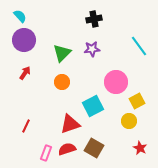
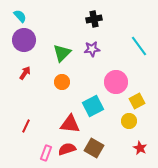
red triangle: rotated 25 degrees clockwise
